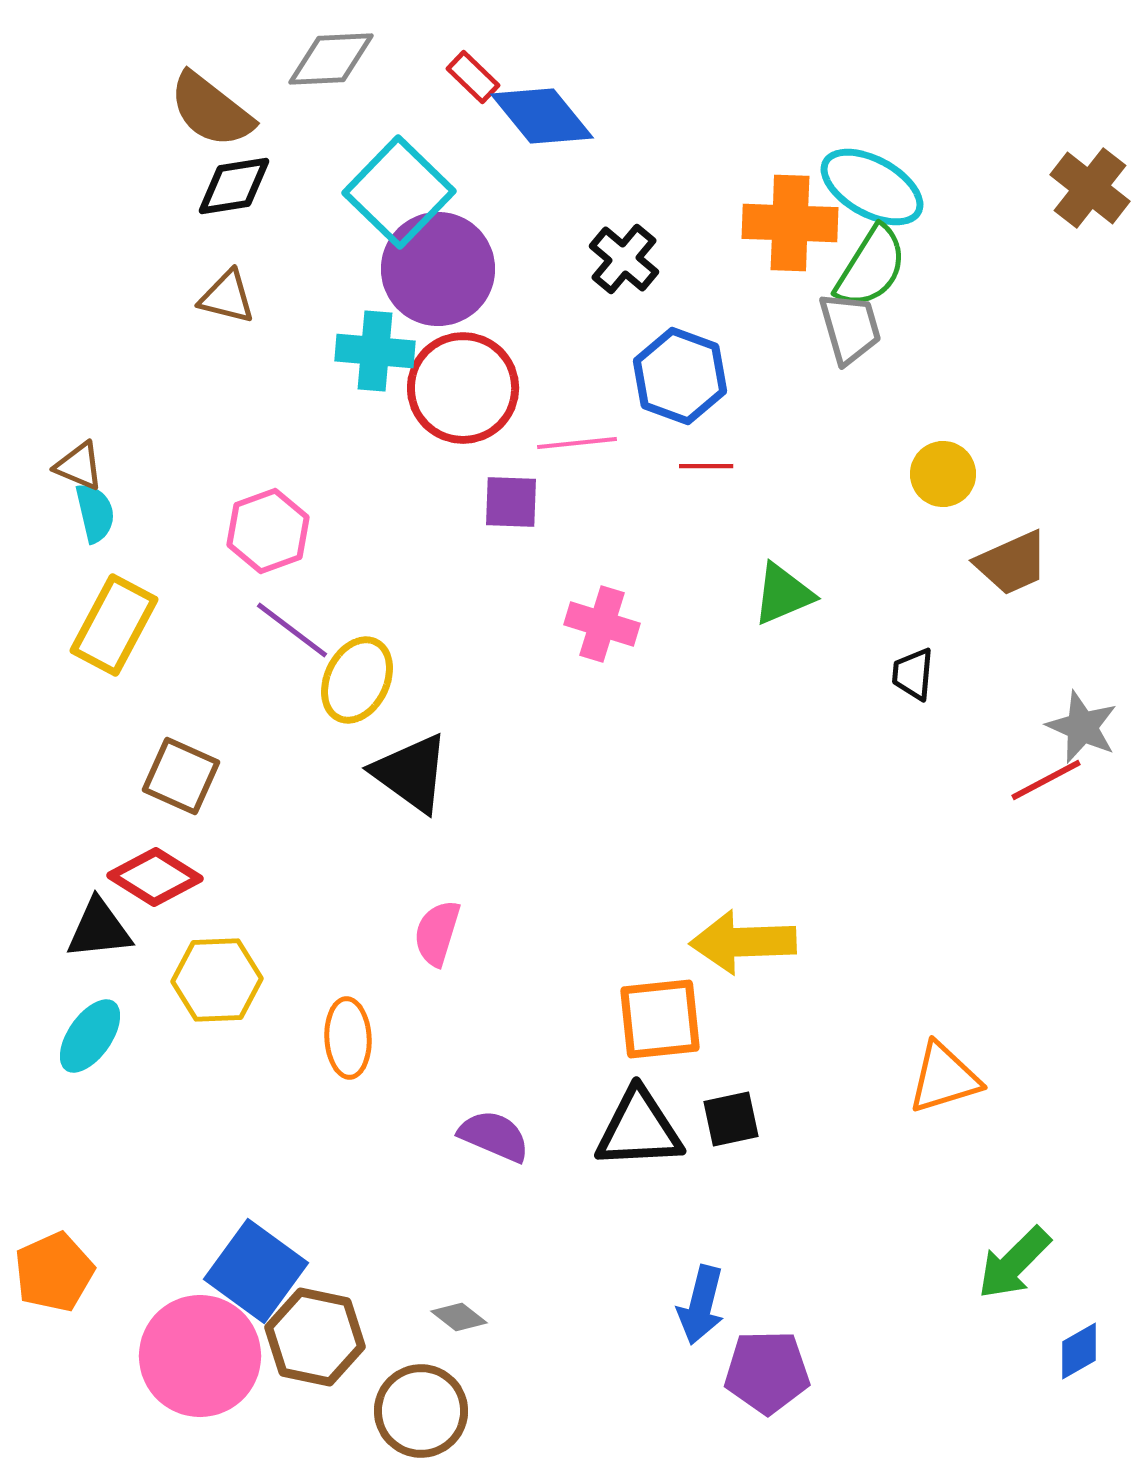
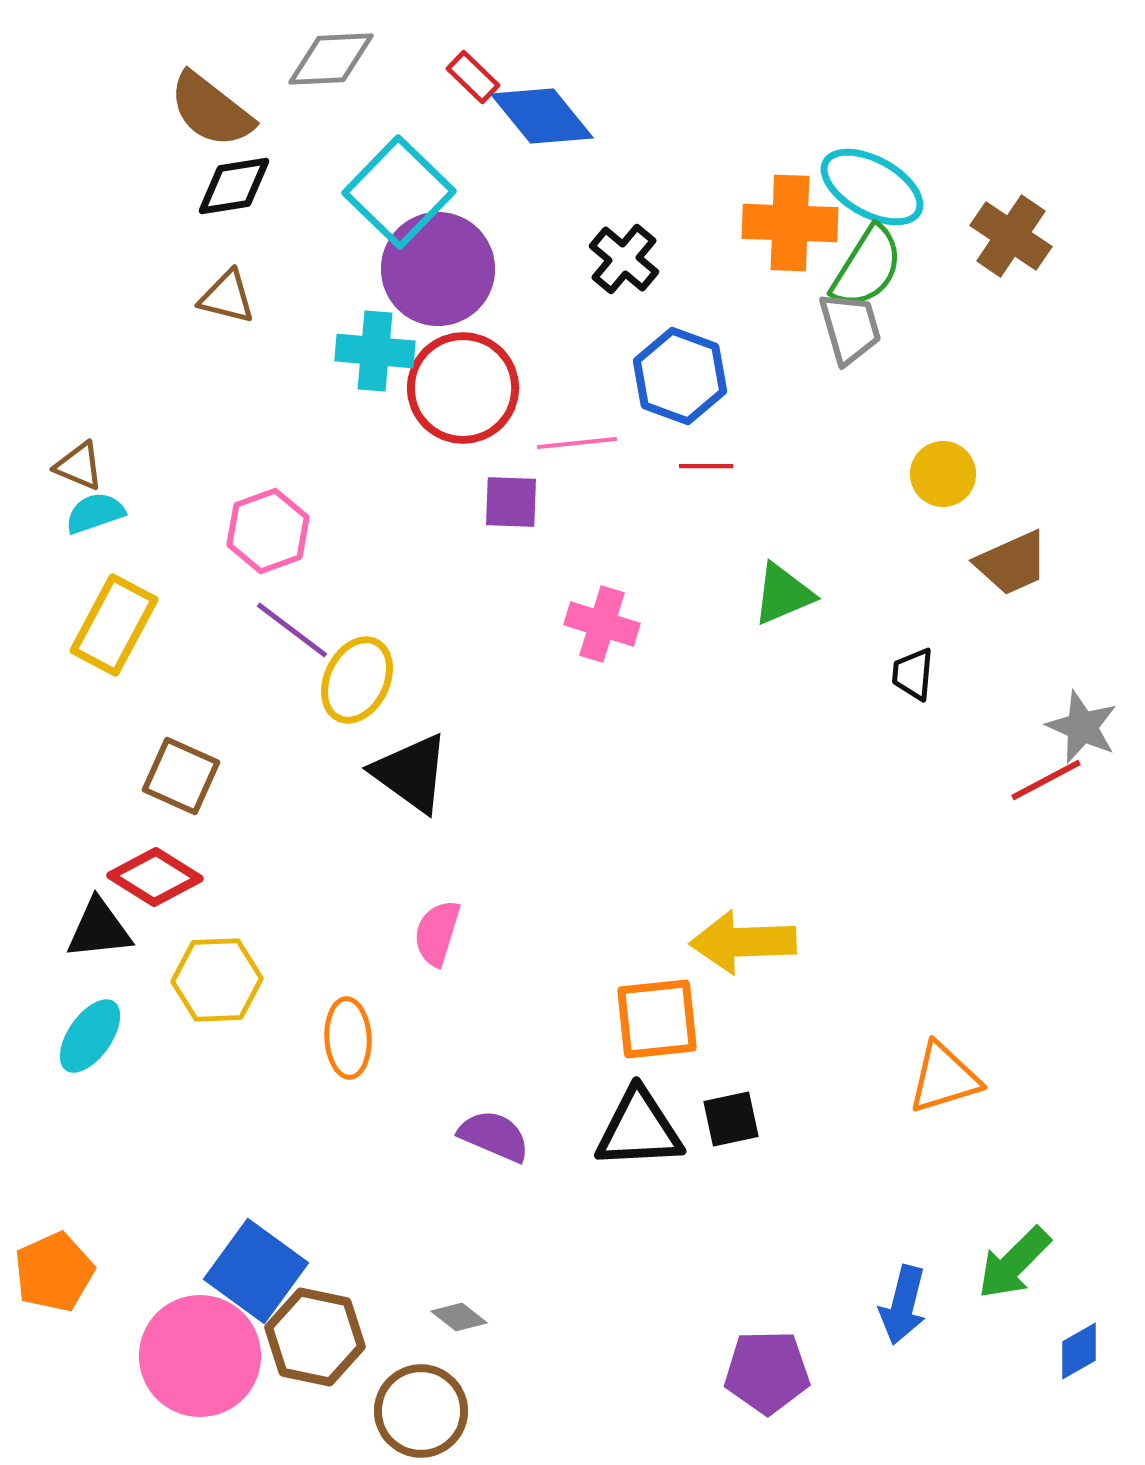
brown cross at (1090, 188): moved 79 px left, 48 px down; rotated 4 degrees counterclockwise
green semicircle at (871, 267): moved 4 px left
cyan semicircle at (95, 513): rotated 96 degrees counterclockwise
orange square at (660, 1019): moved 3 px left
blue arrow at (701, 1305): moved 202 px right
